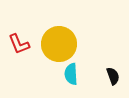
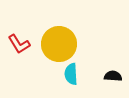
red L-shape: rotated 10 degrees counterclockwise
black semicircle: rotated 66 degrees counterclockwise
